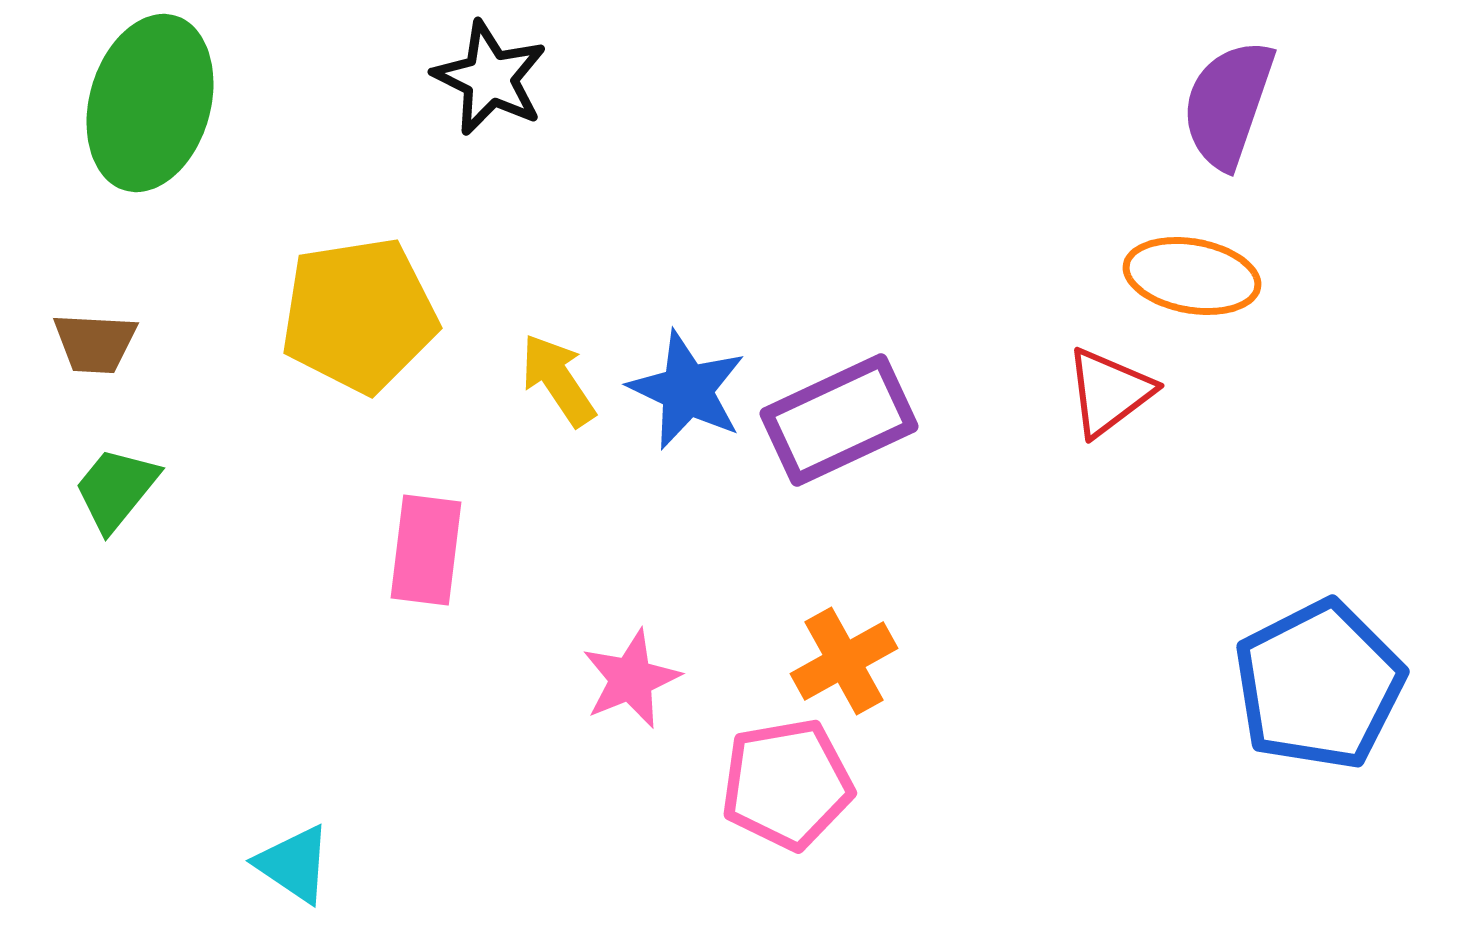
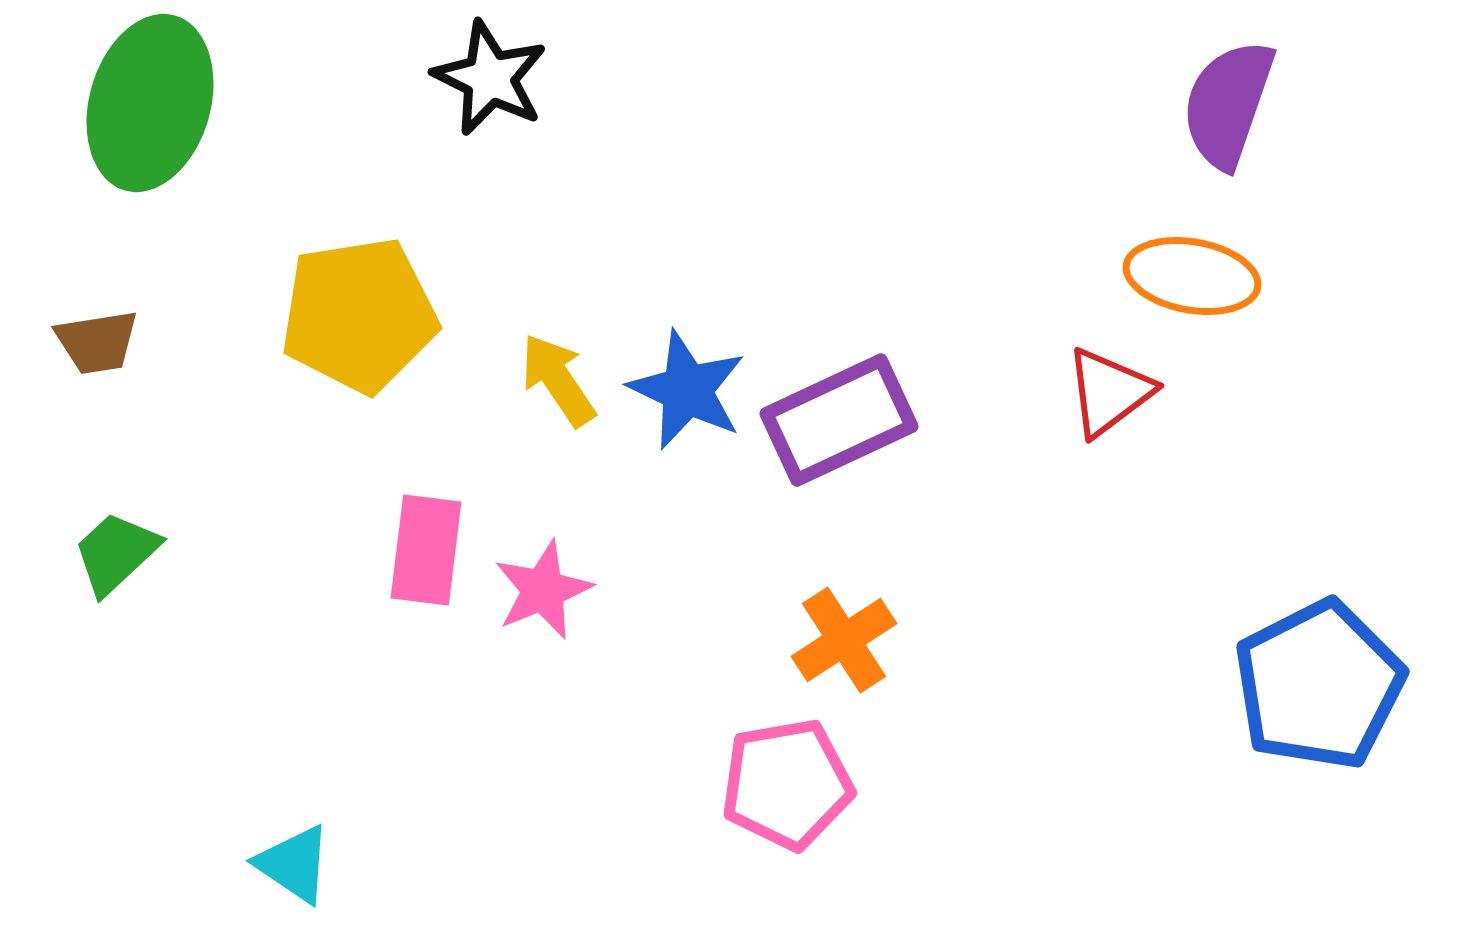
brown trapezoid: moved 2 px right, 1 px up; rotated 12 degrees counterclockwise
green trapezoid: moved 64 px down; rotated 8 degrees clockwise
orange cross: moved 21 px up; rotated 4 degrees counterclockwise
pink star: moved 88 px left, 89 px up
